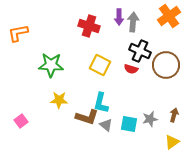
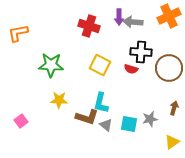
orange cross: rotated 10 degrees clockwise
gray arrow: rotated 90 degrees counterclockwise
black cross: moved 1 px right, 1 px down; rotated 20 degrees counterclockwise
brown circle: moved 3 px right, 3 px down
brown arrow: moved 7 px up
